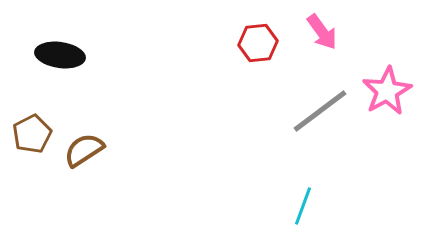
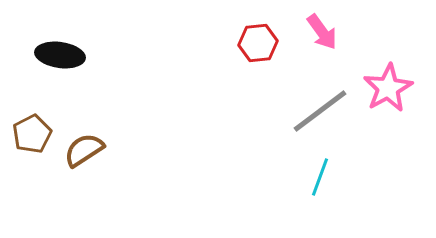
pink star: moved 1 px right, 3 px up
cyan line: moved 17 px right, 29 px up
